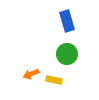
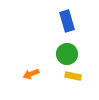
yellow rectangle: moved 19 px right, 4 px up
